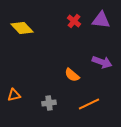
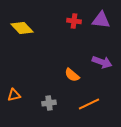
red cross: rotated 32 degrees counterclockwise
